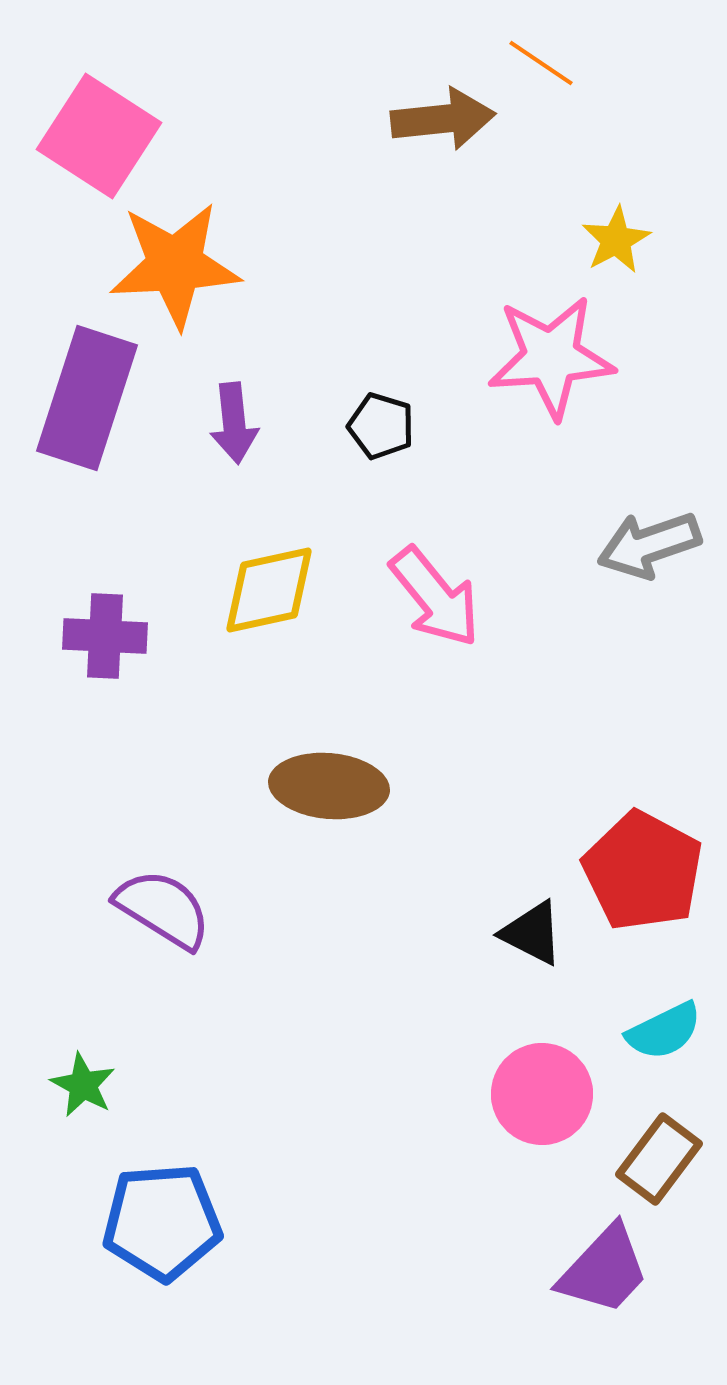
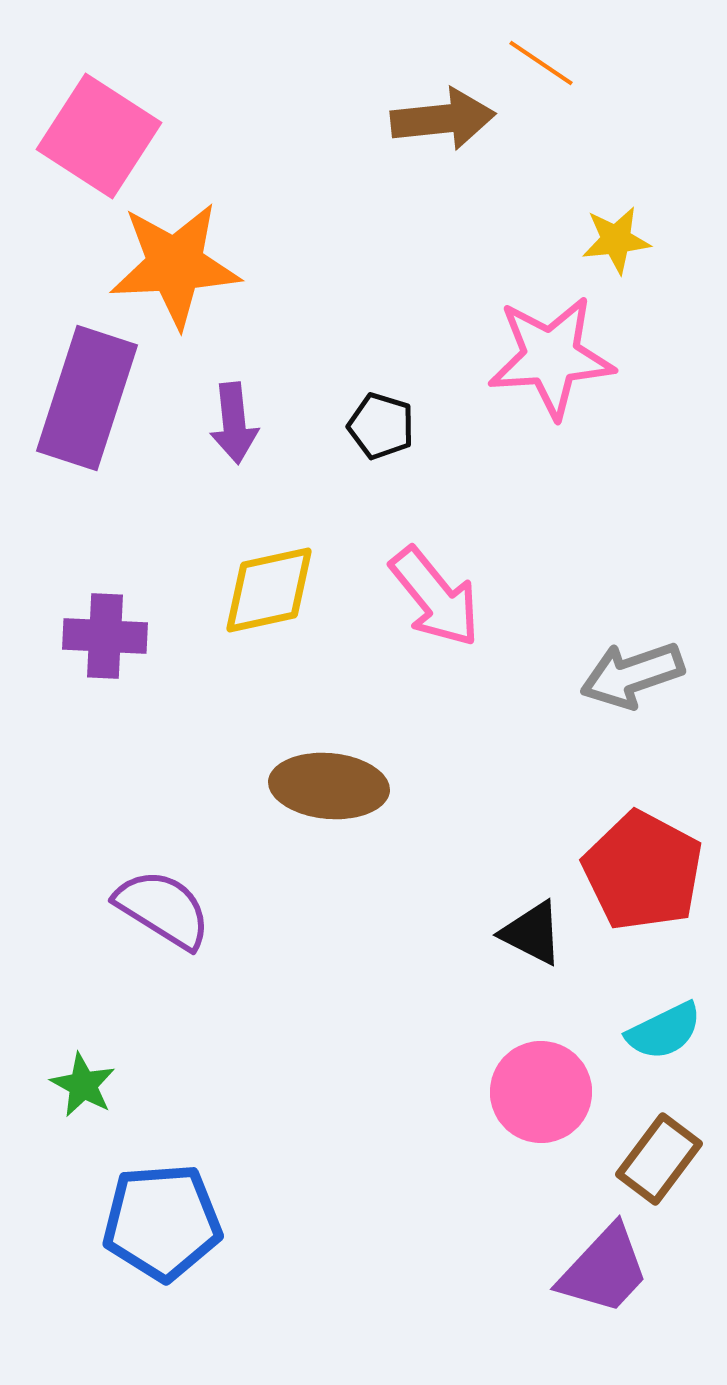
yellow star: rotated 22 degrees clockwise
gray arrow: moved 17 px left, 130 px down
pink circle: moved 1 px left, 2 px up
